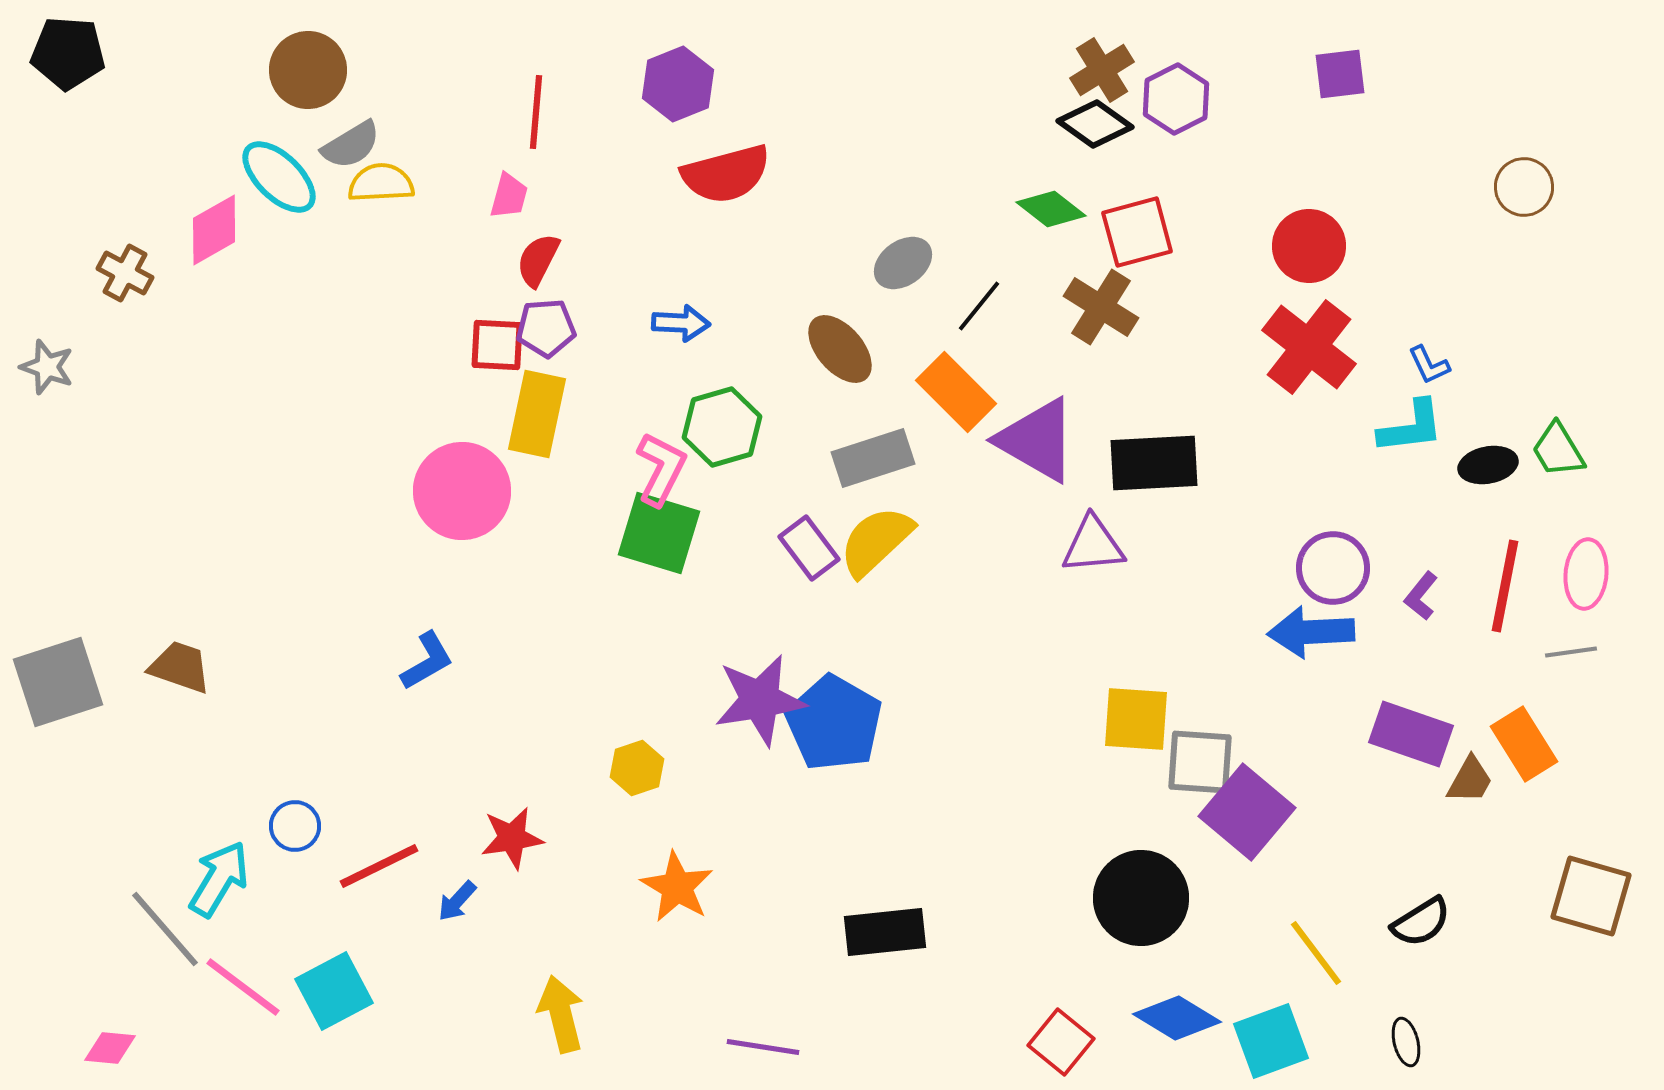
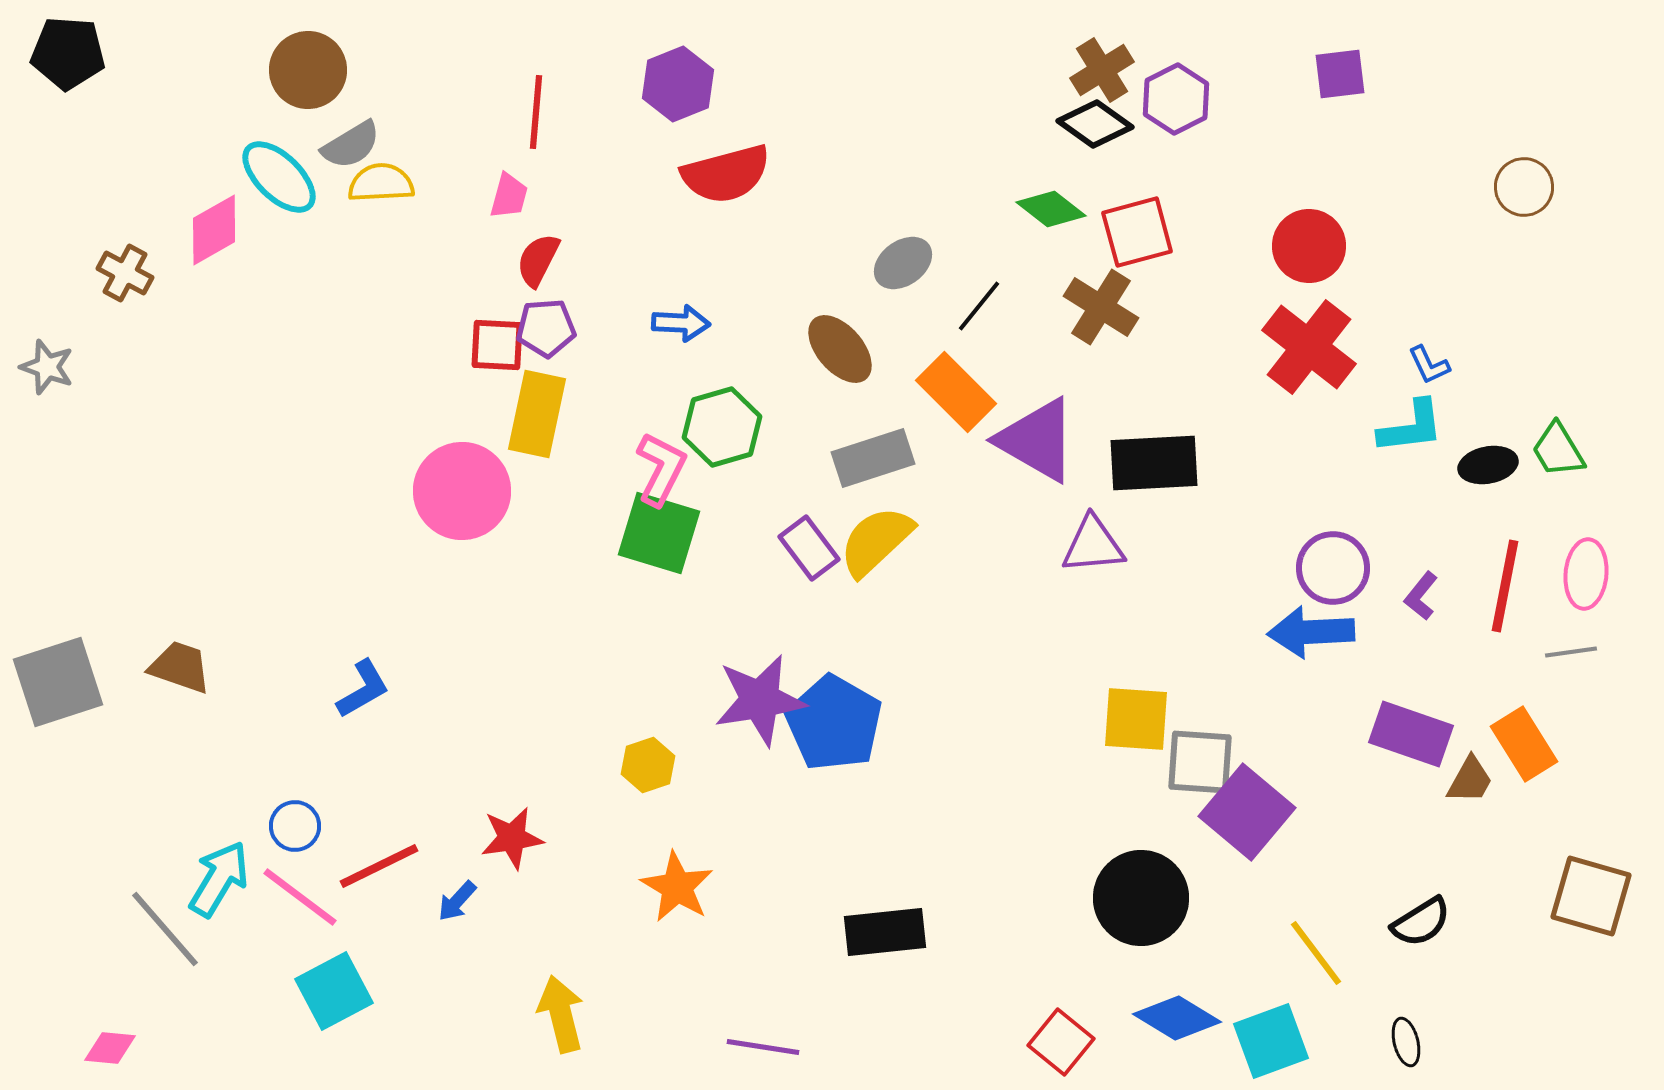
blue L-shape at (427, 661): moved 64 px left, 28 px down
yellow hexagon at (637, 768): moved 11 px right, 3 px up
pink line at (243, 987): moved 57 px right, 90 px up
